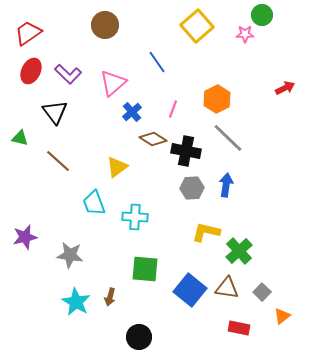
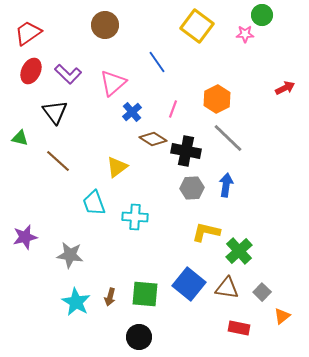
yellow square: rotated 12 degrees counterclockwise
green square: moved 25 px down
blue square: moved 1 px left, 6 px up
